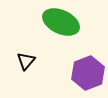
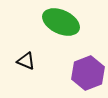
black triangle: rotated 48 degrees counterclockwise
